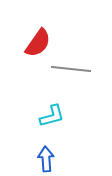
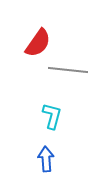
gray line: moved 3 px left, 1 px down
cyan L-shape: rotated 60 degrees counterclockwise
